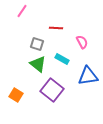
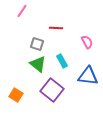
pink semicircle: moved 5 px right
cyan rectangle: moved 2 px down; rotated 32 degrees clockwise
blue triangle: rotated 15 degrees clockwise
